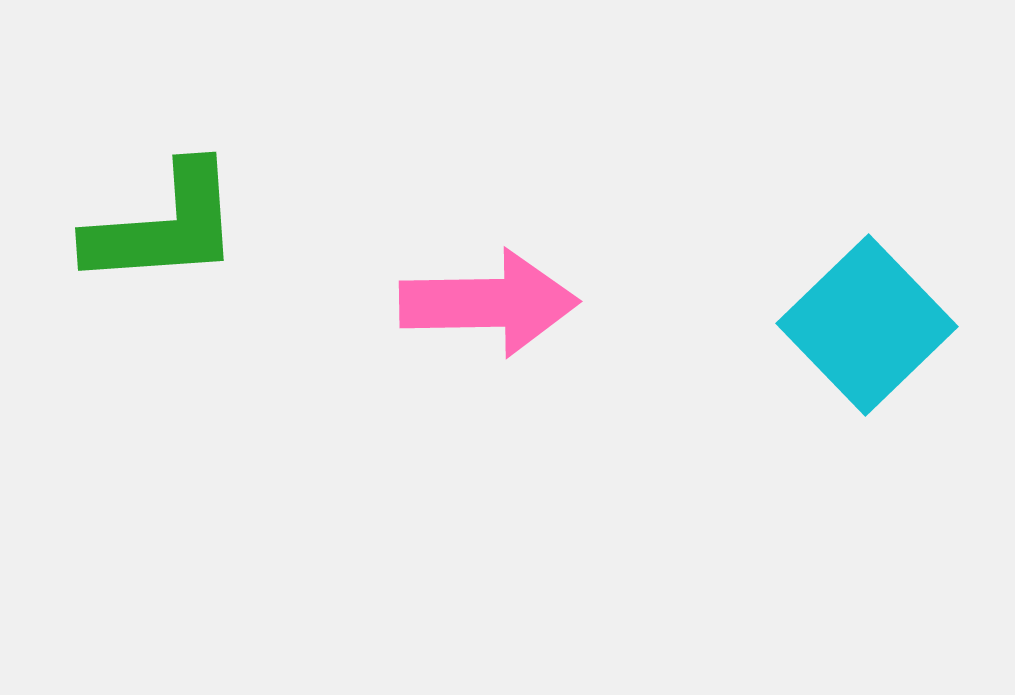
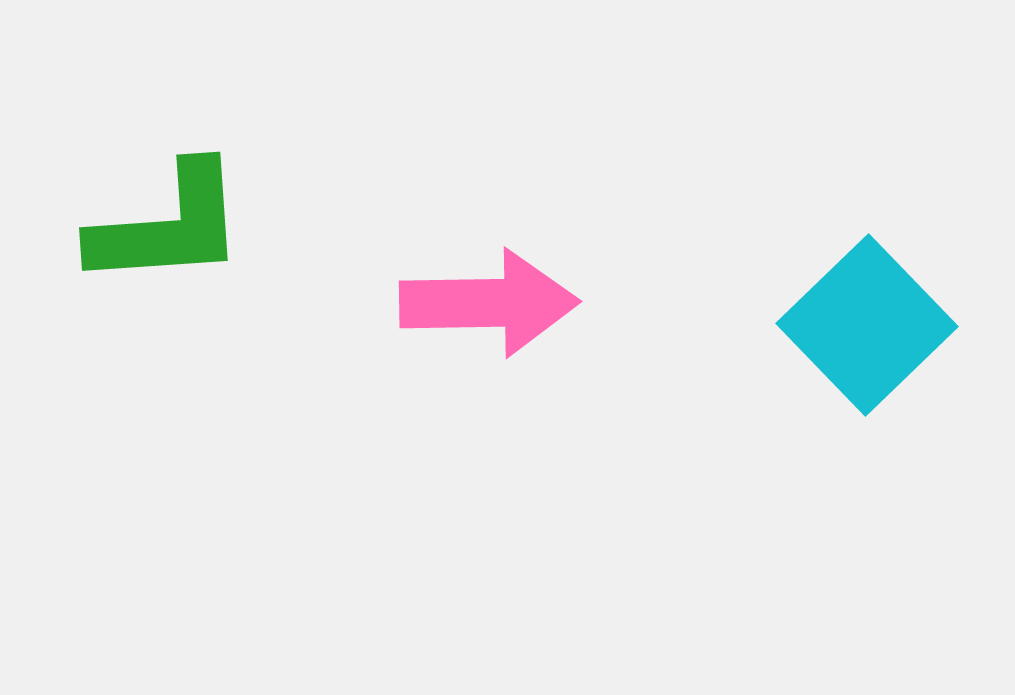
green L-shape: moved 4 px right
